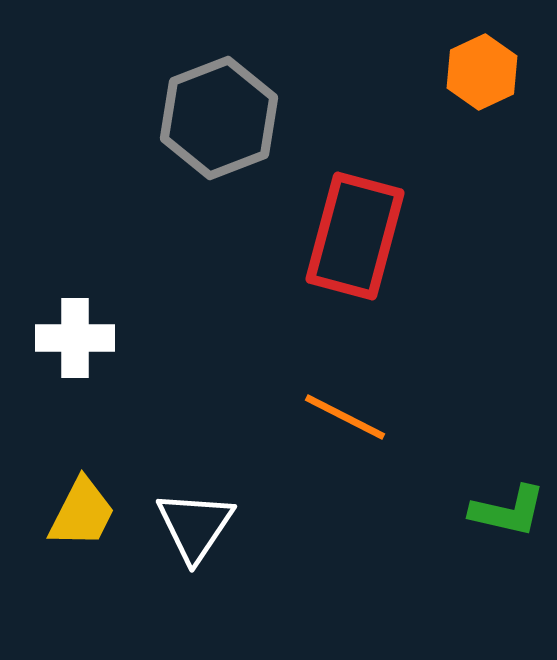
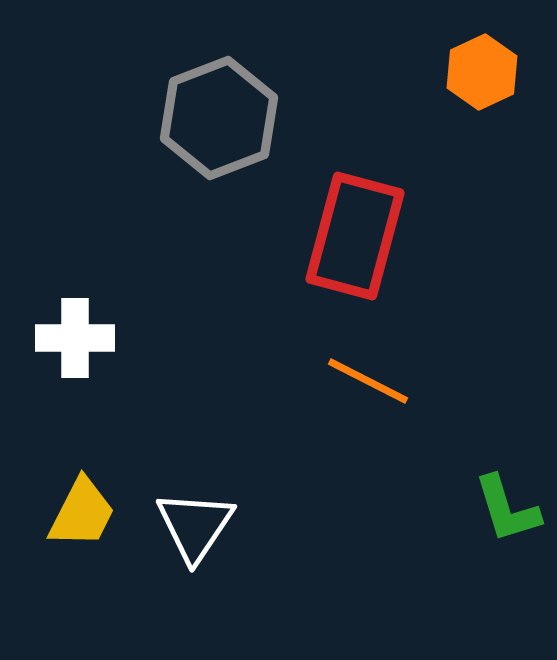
orange line: moved 23 px right, 36 px up
green L-shape: moved 1 px left, 2 px up; rotated 60 degrees clockwise
